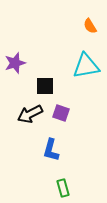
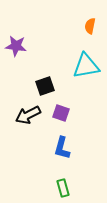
orange semicircle: rotated 42 degrees clockwise
purple star: moved 1 px right, 17 px up; rotated 25 degrees clockwise
black square: rotated 18 degrees counterclockwise
black arrow: moved 2 px left, 1 px down
blue L-shape: moved 11 px right, 2 px up
